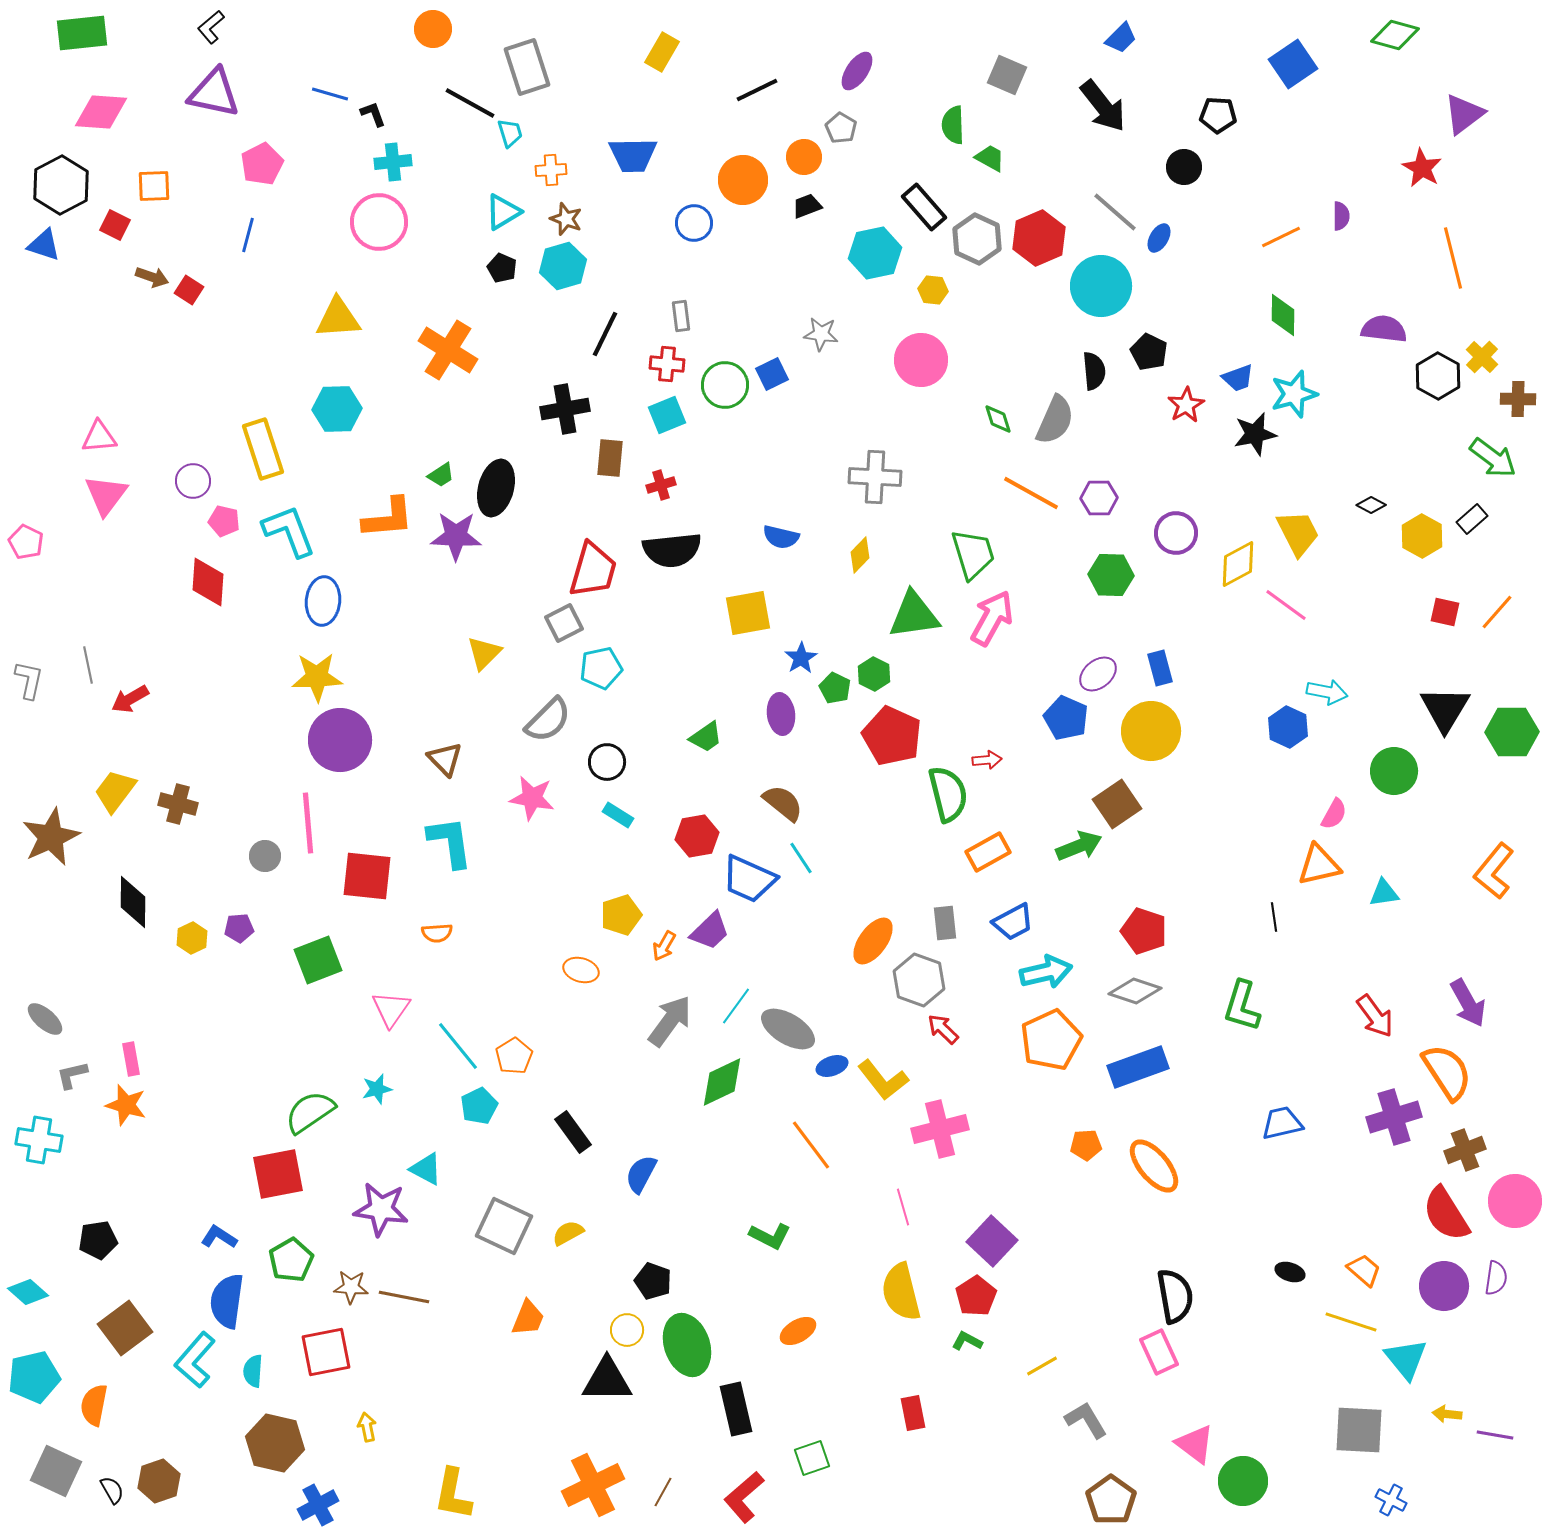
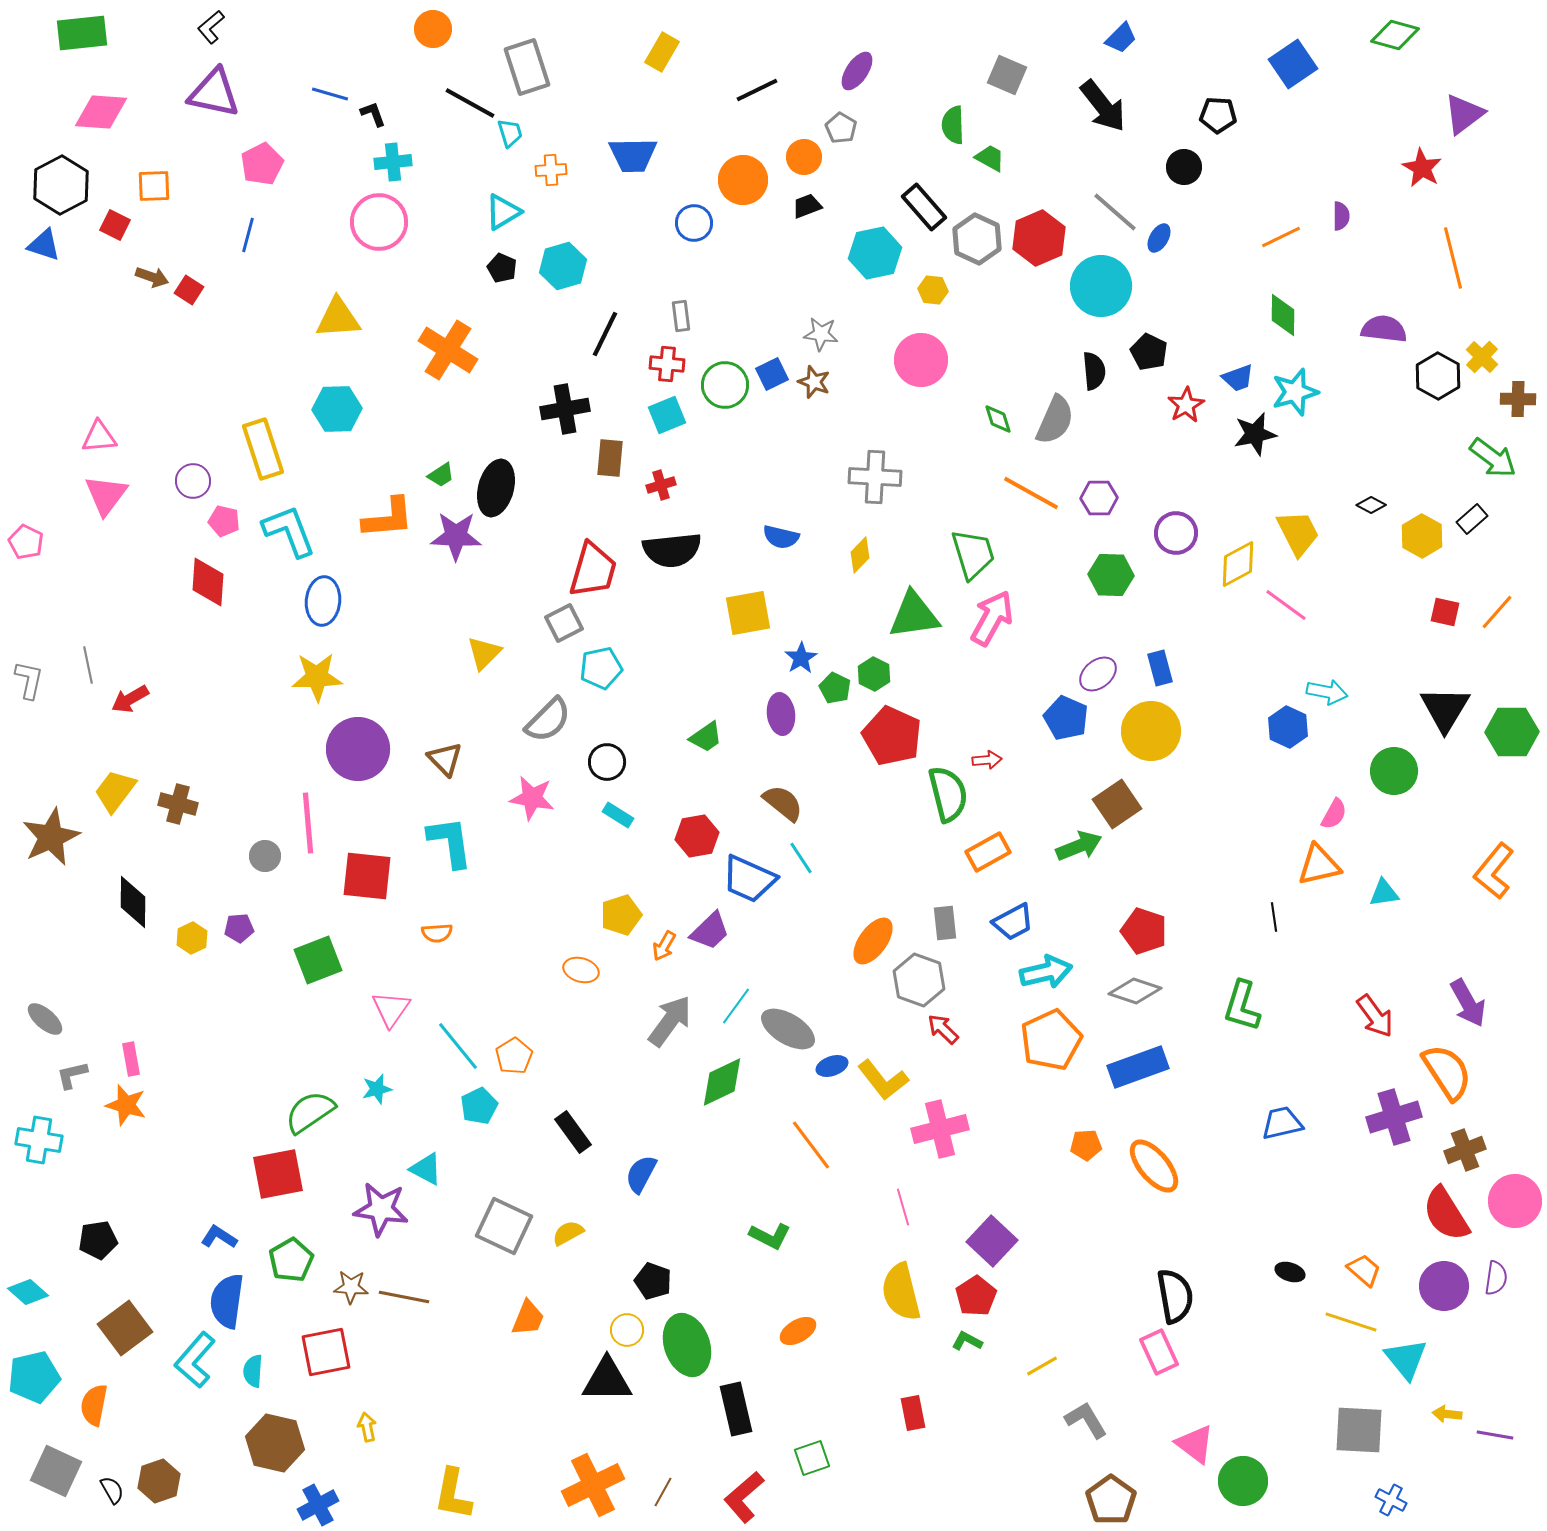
brown star at (566, 219): moved 248 px right, 163 px down
cyan star at (1294, 394): moved 1 px right, 2 px up
purple circle at (340, 740): moved 18 px right, 9 px down
